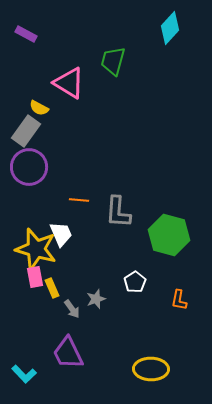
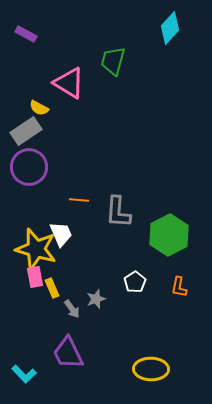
gray rectangle: rotated 20 degrees clockwise
green hexagon: rotated 18 degrees clockwise
orange L-shape: moved 13 px up
